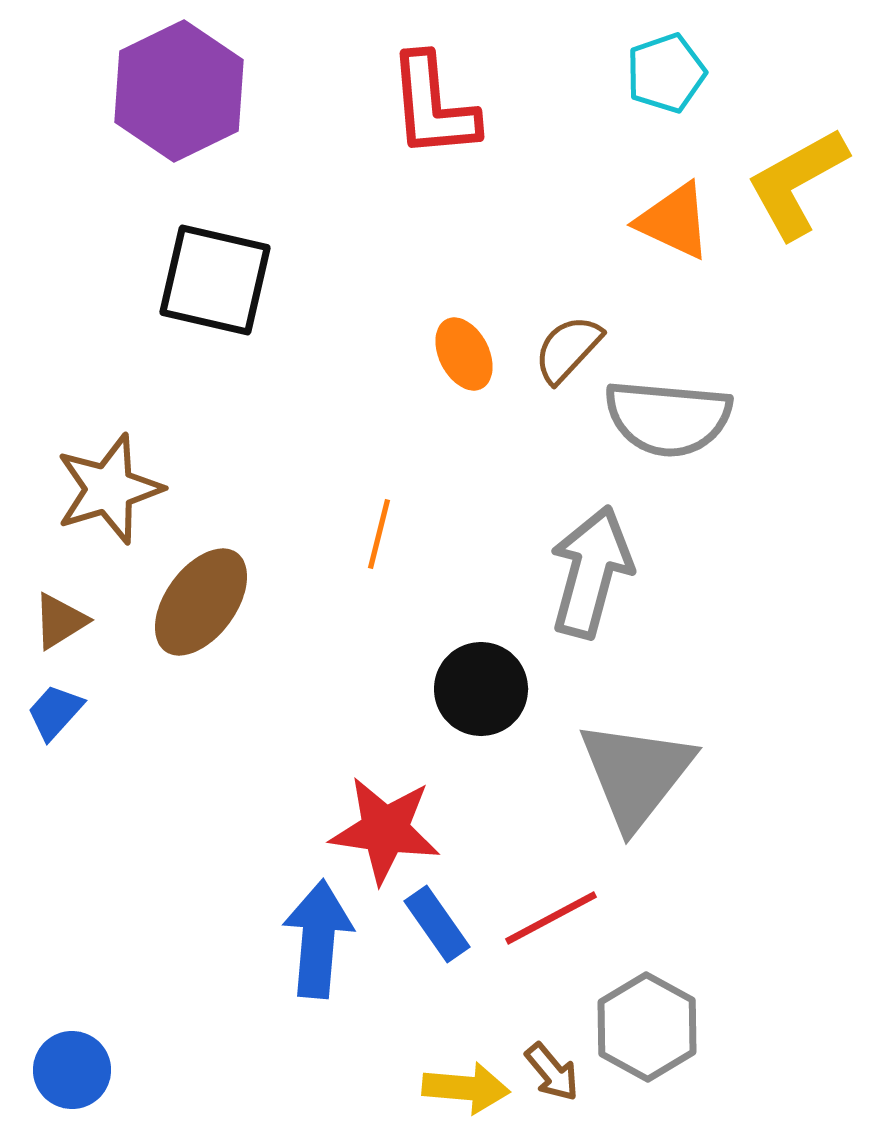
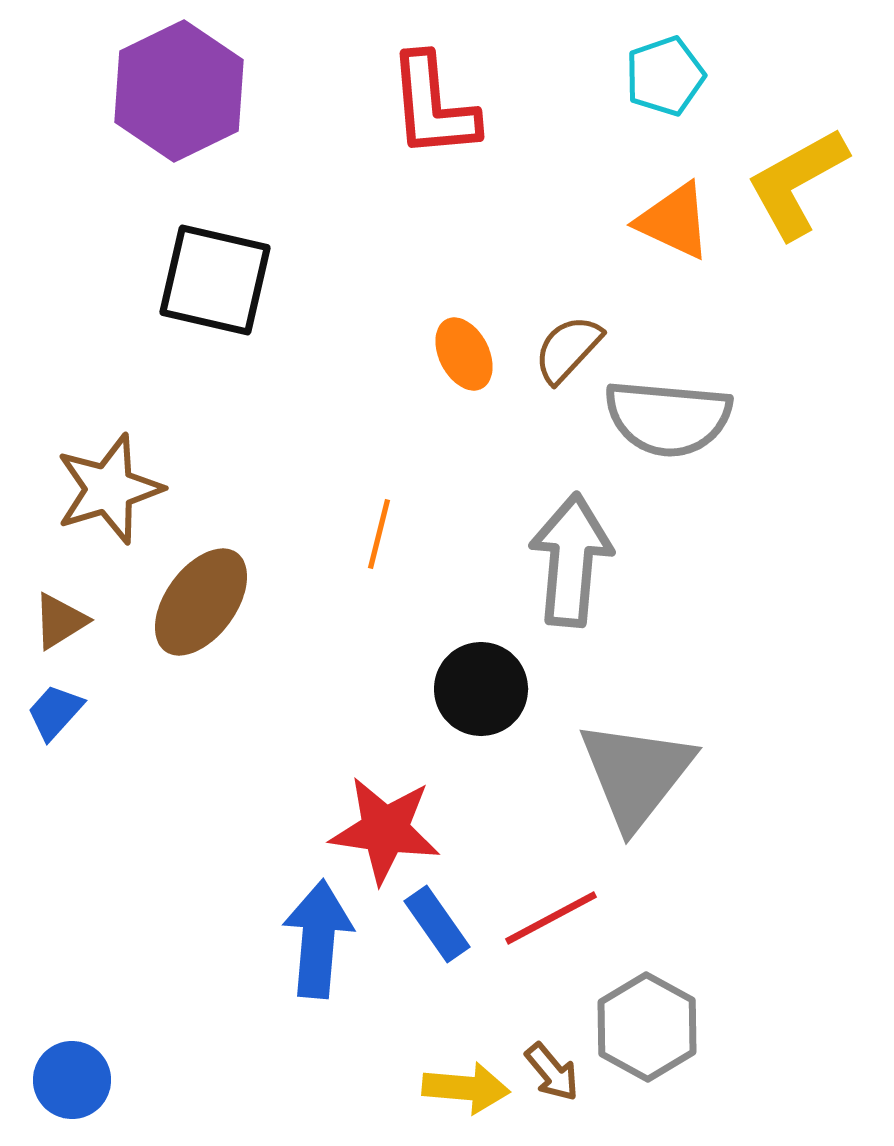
cyan pentagon: moved 1 px left, 3 px down
gray arrow: moved 20 px left, 12 px up; rotated 10 degrees counterclockwise
blue circle: moved 10 px down
